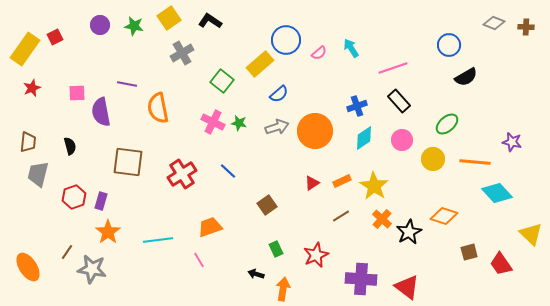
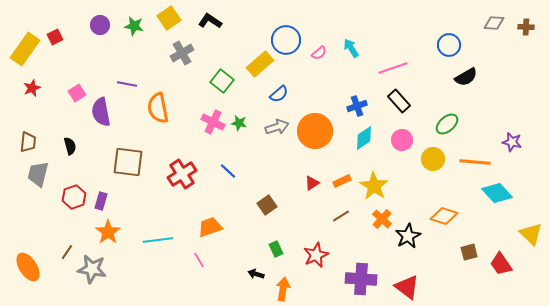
gray diamond at (494, 23): rotated 20 degrees counterclockwise
pink square at (77, 93): rotated 30 degrees counterclockwise
black star at (409, 232): moved 1 px left, 4 px down
